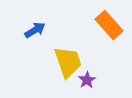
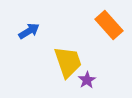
blue arrow: moved 6 px left, 1 px down
